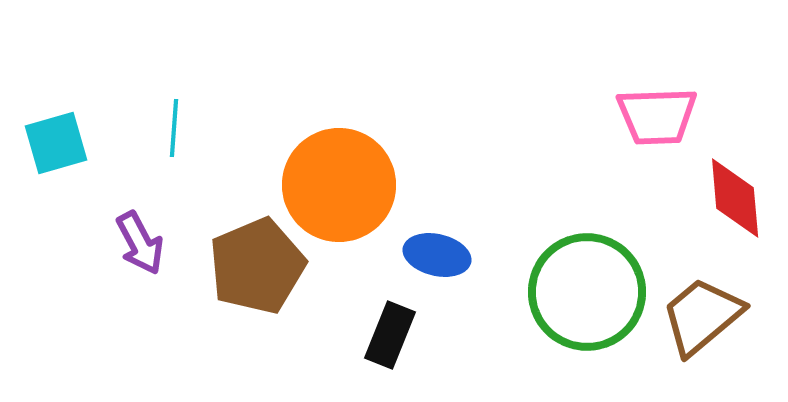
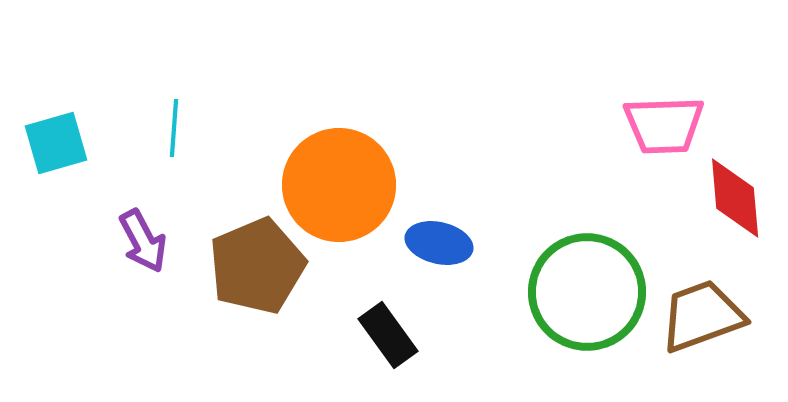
pink trapezoid: moved 7 px right, 9 px down
purple arrow: moved 3 px right, 2 px up
blue ellipse: moved 2 px right, 12 px up
brown trapezoid: rotated 20 degrees clockwise
black rectangle: moved 2 px left; rotated 58 degrees counterclockwise
